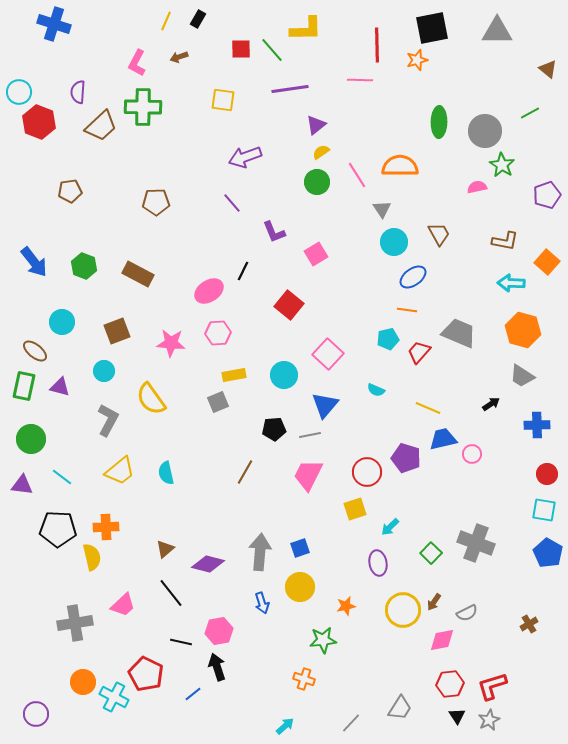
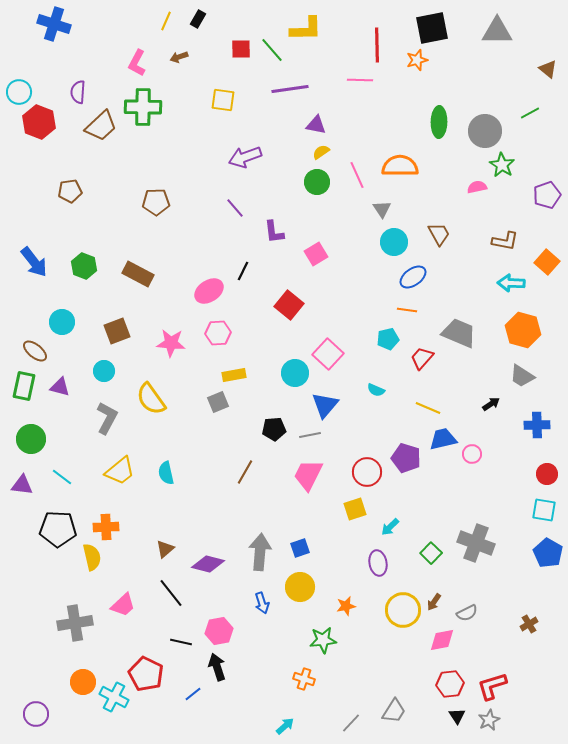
purple triangle at (316, 125): rotated 50 degrees clockwise
pink line at (357, 175): rotated 8 degrees clockwise
purple line at (232, 203): moved 3 px right, 5 px down
purple L-shape at (274, 232): rotated 15 degrees clockwise
red trapezoid at (419, 352): moved 3 px right, 6 px down
cyan circle at (284, 375): moved 11 px right, 2 px up
gray L-shape at (108, 420): moved 1 px left, 2 px up
gray trapezoid at (400, 708): moved 6 px left, 3 px down
